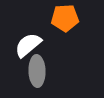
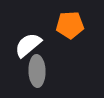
orange pentagon: moved 5 px right, 7 px down
